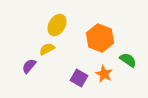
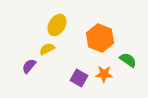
orange star: rotated 24 degrees counterclockwise
